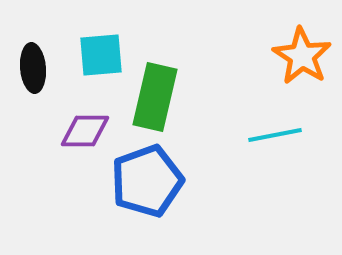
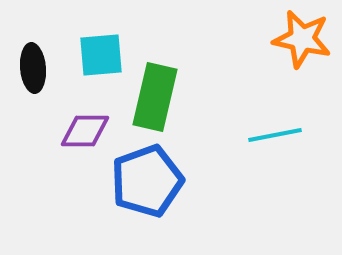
orange star: moved 17 px up; rotated 20 degrees counterclockwise
